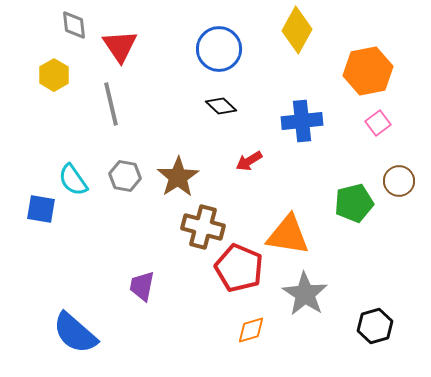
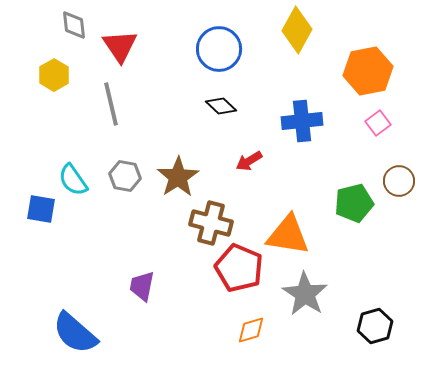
brown cross: moved 8 px right, 4 px up
